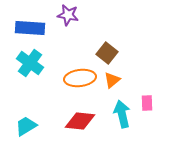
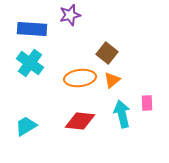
purple star: moved 2 px right; rotated 25 degrees counterclockwise
blue rectangle: moved 2 px right, 1 px down
